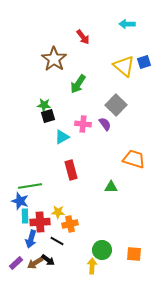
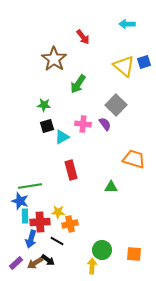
black square: moved 1 px left, 10 px down
